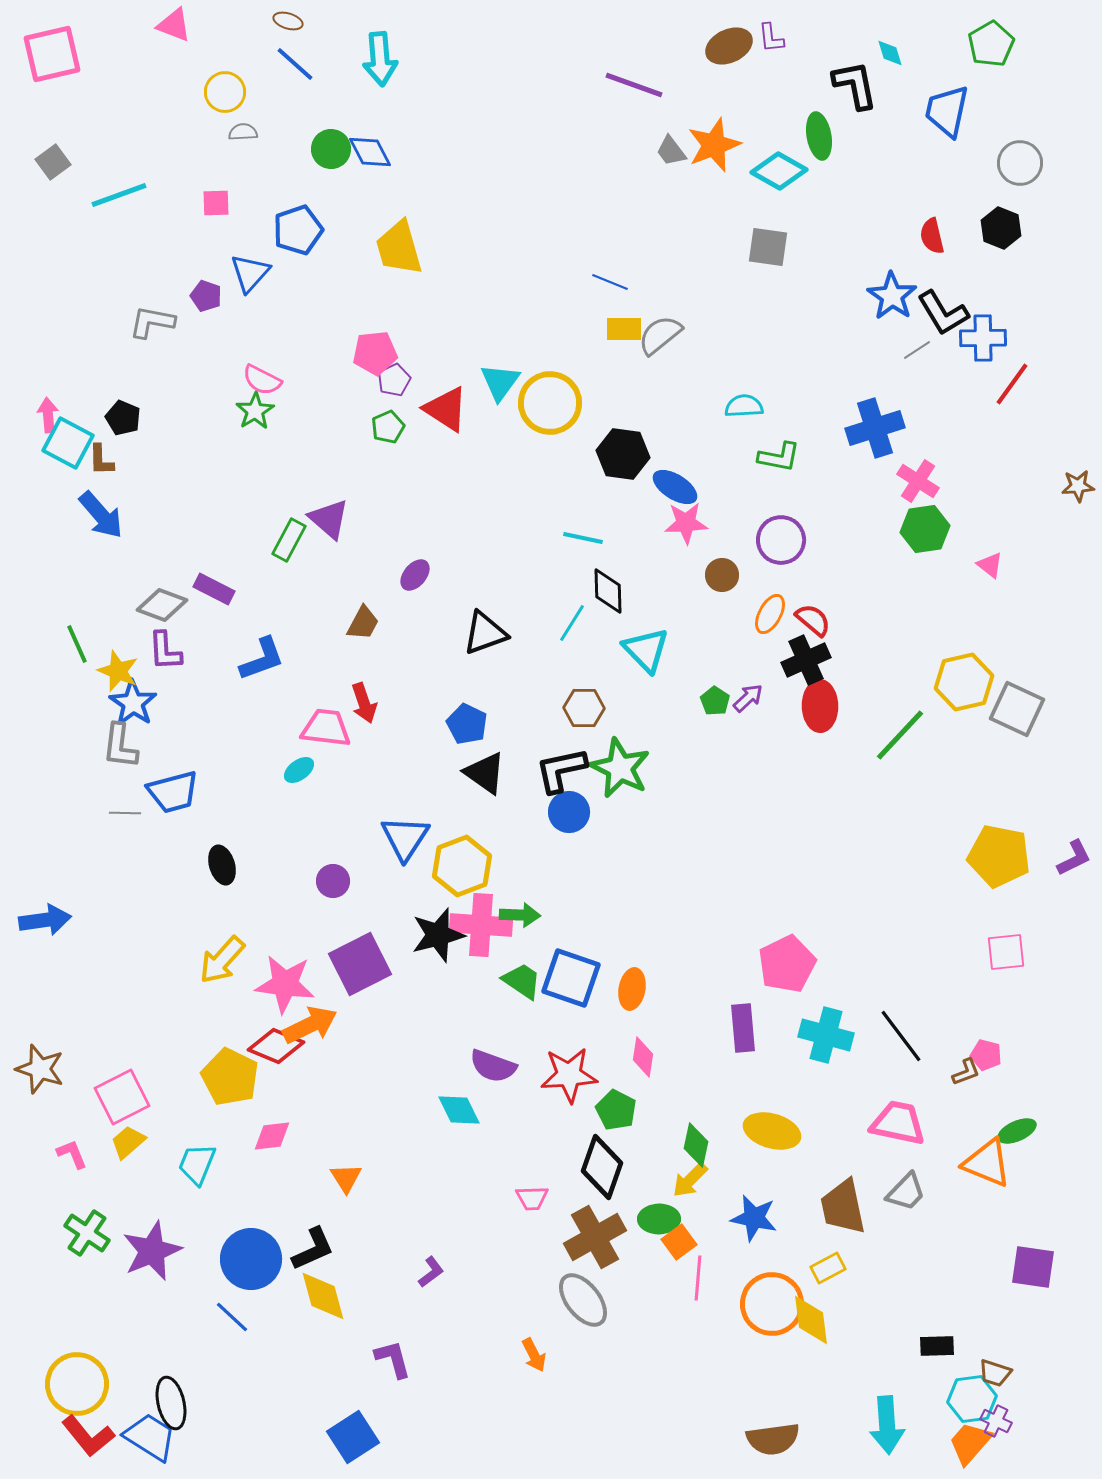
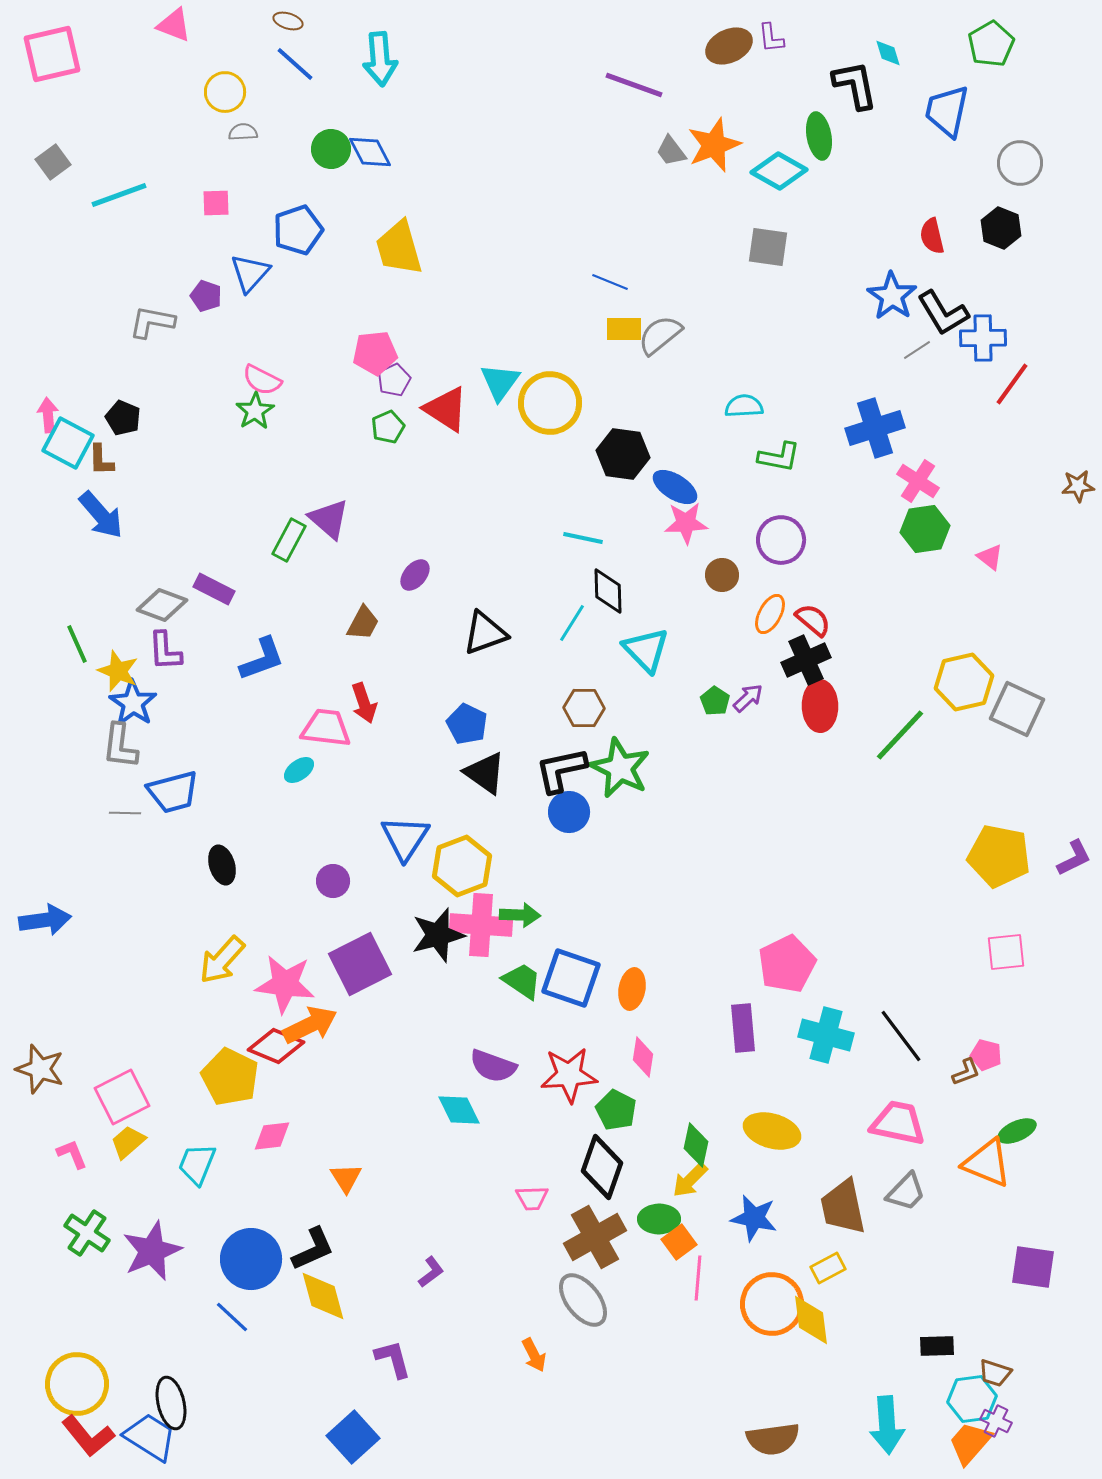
cyan diamond at (890, 53): moved 2 px left
pink triangle at (990, 565): moved 8 px up
blue square at (353, 1437): rotated 9 degrees counterclockwise
